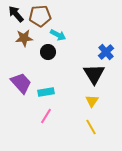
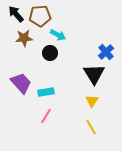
black circle: moved 2 px right, 1 px down
